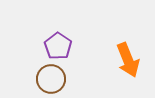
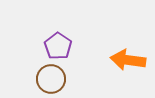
orange arrow: rotated 120 degrees clockwise
